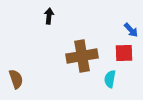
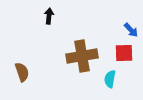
brown semicircle: moved 6 px right, 7 px up
